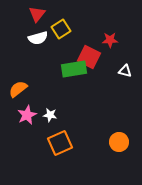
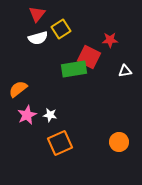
white triangle: rotated 24 degrees counterclockwise
